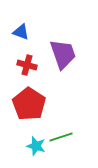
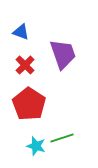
red cross: moved 2 px left; rotated 30 degrees clockwise
green line: moved 1 px right, 1 px down
